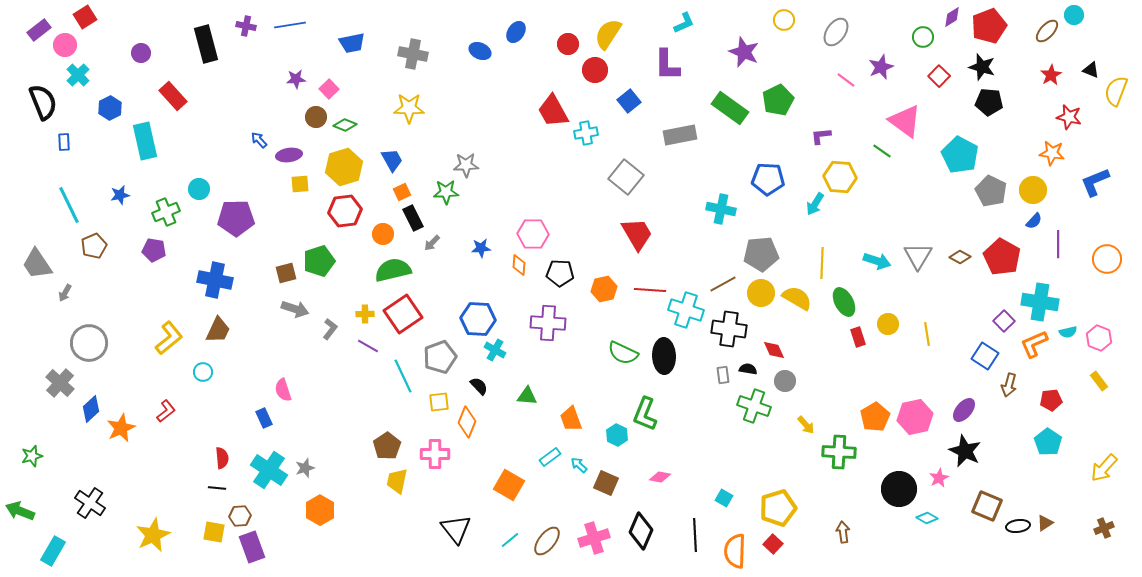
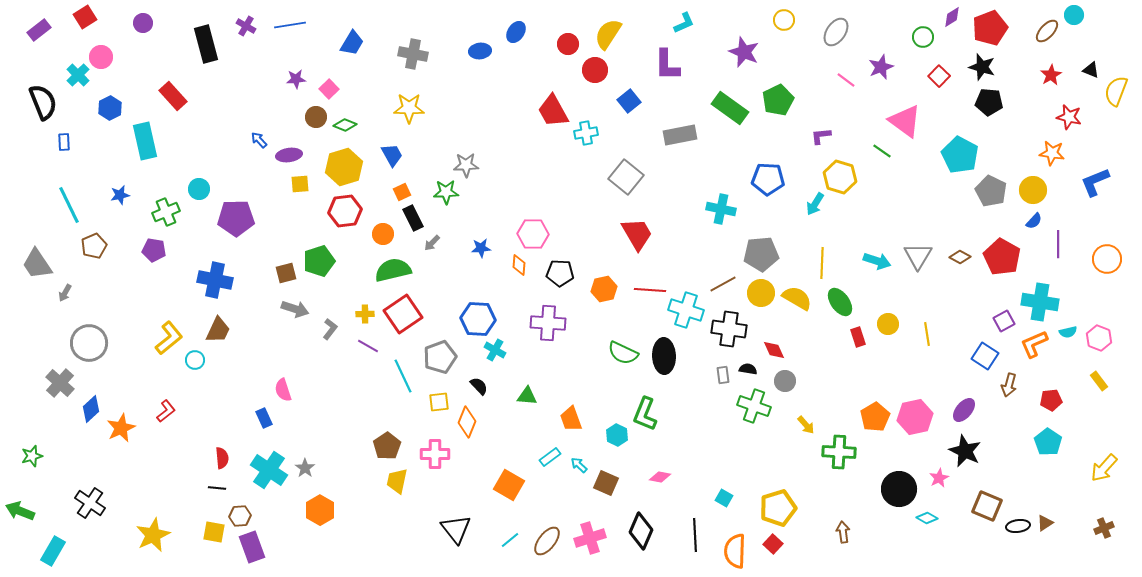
purple cross at (246, 26): rotated 18 degrees clockwise
red pentagon at (989, 26): moved 1 px right, 2 px down
blue trapezoid at (352, 43): rotated 48 degrees counterclockwise
pink circle at (65, 45): moved 36 px right, 12 px down
blue ellipse at (480, 51): rotated 30 degrees counterclockwise
purple circle at (141, 53): moved 2 px right, 30 px up
blue trapezoid at (392, 160): moved 5 px up
yellow hexagon at (840, 177): rotated 12 degrees clockwise
green ellipse at (844, 302): moved 4 px left; rotated 8 degrees counterclockwise
purple square at (1004, 321): rotated 15 degrees clockwise
cyan circle at (203, 372): moved 8 px left, 12 px up
gray star at (305, 468): rotated 18 degrees counterclockwise
pink cross at (594, 538): moved 4 px left
